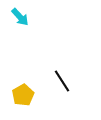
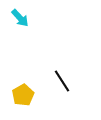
cyan arrow: moved 1 px down
